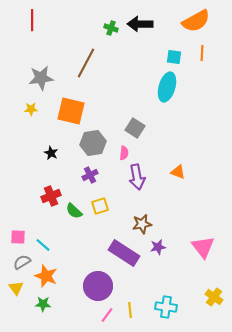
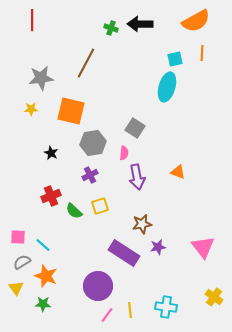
cyan square: moved 1 px right, 2 px down; rotated 21 degrees counterclockwise
